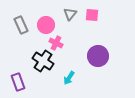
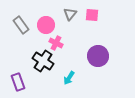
gray rectangle: rotated 12 degrees counterclockwise
